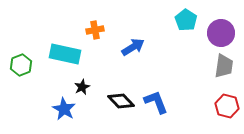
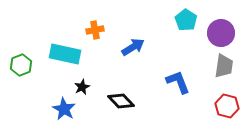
blue L-shape: moved 22 px right, 20 px up
